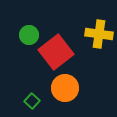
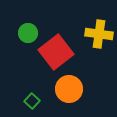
green circle: moved 1 px left, 2 px up
orange circle: moved 4 px right, 1 px down
